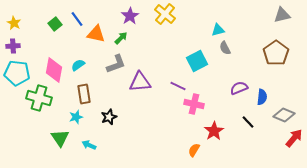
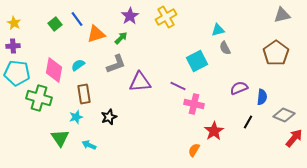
yellow cross: moved 1 px right, 3 px down; rotated 20 degrees clockwise
orange triangle: rotated 30 degrees counterclockwise
black line: rotated 72 degrees clockwise
